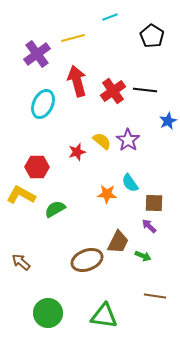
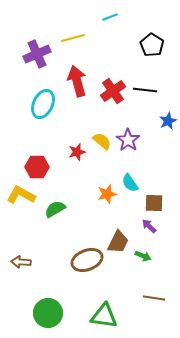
black pentagon: moved 9 px down
purple cross: rotated 12 degrees clockwise
orange star: rotated 18 degrees counterclockwise
brown arrow: rotated 36 degrees counterclockwise
brown line: moved 1 px left, 2 px down
